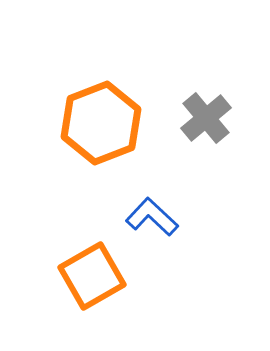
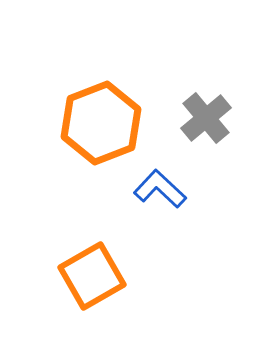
blue L-shape: moved 8 px right, 28 px up
